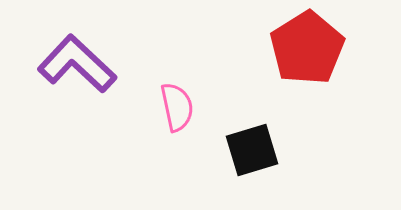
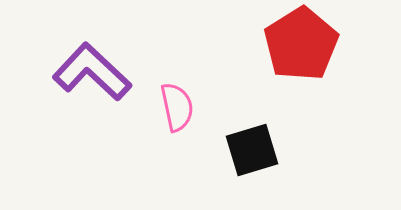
red pentagon: moved 6 px left, 4 px up
purple L-shape: moved 15 px right, 8 px down
